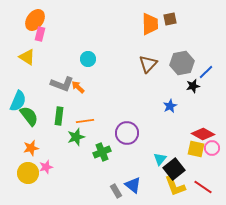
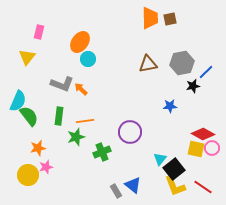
orange ellipse: moved 45 px right, 22 px down
orange trapezoid: moved 6 px up
pink rectangle: moved 1 px left, 2 px up
yellow triangle: rotated 36 degrees clockwise
brown triangle: rotated 36 degrees clockwise
orange arrow: moved 3 px right, 2 px down
blue star: rotated 24 degrees clockwise
purple circle: moved 3 px right, 1 px up
orange star: moved 7 px right
yellow circle: moved 2 px down
